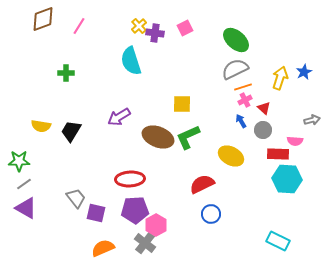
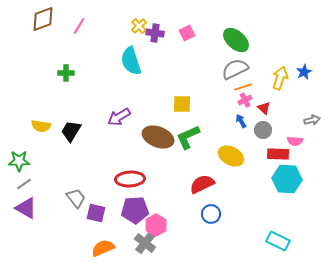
pink square: moved 2 px right, 5 px down
